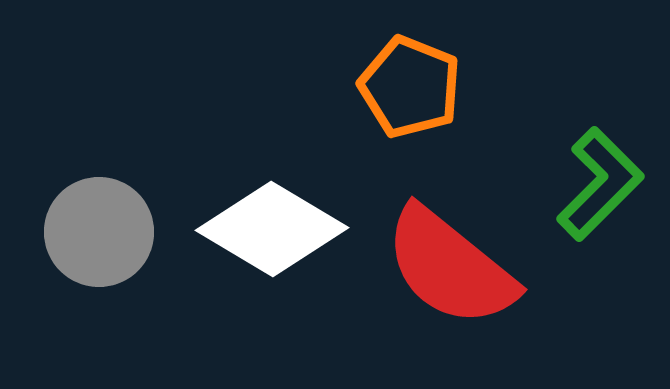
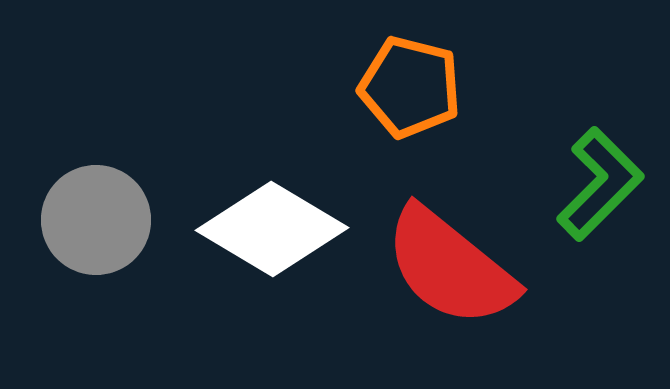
orange pentagon: rotated 8 degrees counterclockwise
gray circle: moved 3 px left, 12 px up
